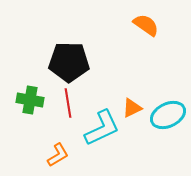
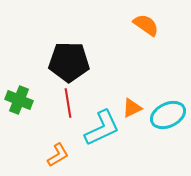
green cross: moved 11 px left; rotated 12 degrees clockwise
